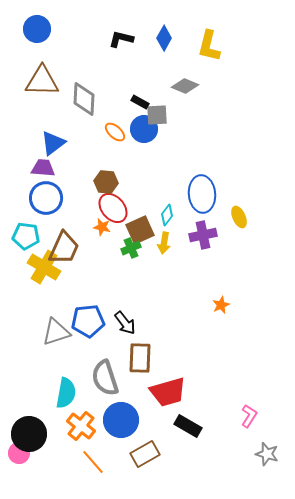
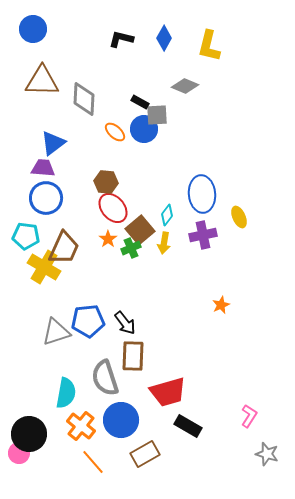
blue circle at (37, 29): moved 4 px left
orange star at (102, 227): moved 6 px right, 12 px down; rotated 24 degrees clockwise
brown square at (140, 230): rotated 16 degrees counterclockwise
brown rectangle at (140, 358): moved 7 px left, 2 px up
